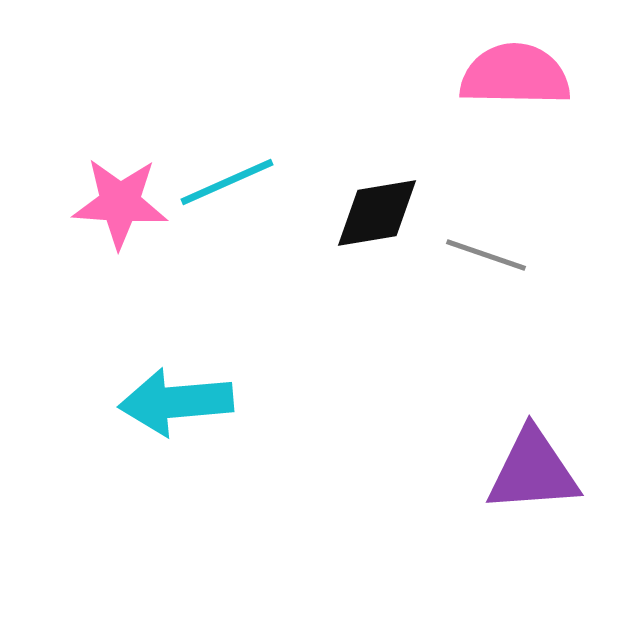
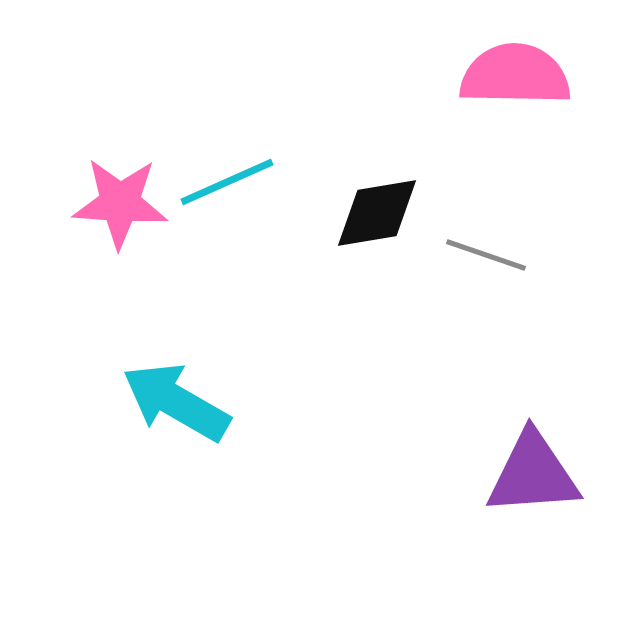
cyan arrow: rotated 35 degrees clockwise
purple triangle: moved 3 px down
